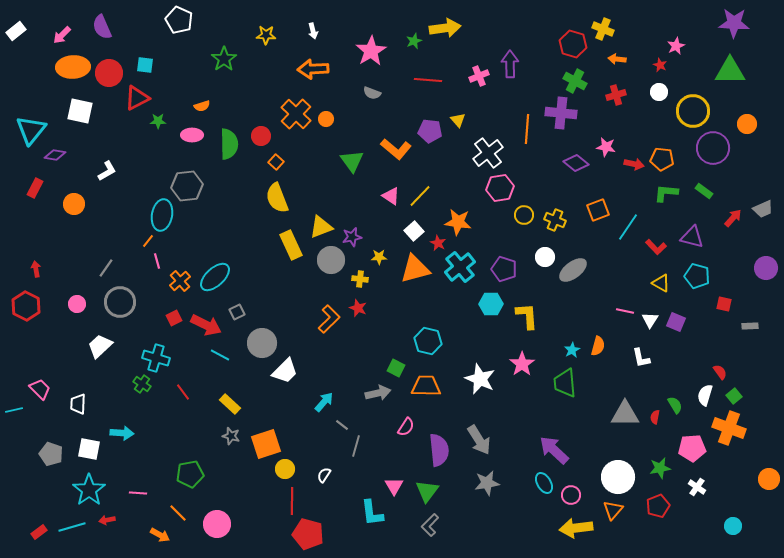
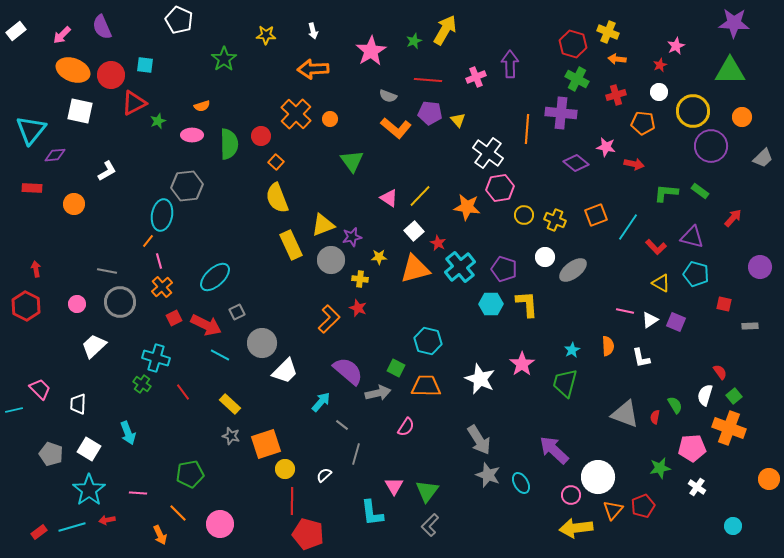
yellow arrow at (445, 28): moved 2 px down; rotated 52 degrees counterclockwise
yellow cross at (603, 29): moved 5 px right, 3 px down
red star at (660, 65): rotated 24 degrees clockwise
orange ellipse at (73, 67): moved 3 px down; rotated 24 degrees clockwise
red circle at (109, 73): moved 2 px right, 2 px down
pink cross at (479, 76): moved 3 px left, 1 px down
green cross at (575, 81): moved 2 px right, 2 px up
gray semicircle at (372, 93): moved 16 px right, 3 px down
red triangle at (137, 98): moved 3 px left, 5 px down
orange circle at (326, 119): moved 4 px right
green star at (158, 121): rotated 21 degrees counterclockwise
orange circle at (747, 124): moved 5 px left, 7 px up
purple pentagon at (430, 131): moved 18 px up
purple circle at (713, 148): moved 2 px left, 2 px up
orange L-shape at (396, 149): moved 21 px up
white cross at (488, 153): rotated 16 degrees counterclockwise
purple diamond at (55, 155): rotated 15 degrees counterclockwise
orange pentagon at (662, 159): moved 19 px left, 36 px up
red rectangle at (35, 188): moved 3 px left; rotated 66 degrees clockwise
green rectangle at (704, 191): moved 4 px left
pink triangle at (391, 196): moved 2 px left, 2 px down
gray trapezoid at (763, 209): moved 51 px up; rotated 20 degrees counterclockwise
orange square at (598, 210): moved 2 px left, 5 px down
orange star at (458, 222): moved 9 px right, 15 px up
yellow triangle at (321, 227): moved 2 px right, 2 px up
pink line at (157, 261): moved 2 px right
gray line at (106, 268): moved 1 px right, 3 px down; rotated 66 degrees clockwise
purple circle at (766, 268): moved 6 px left, 1 px up
cyan pentagon at (697, 276): moved 1 px left, 2 px up
orange cross at (180, 281): moved 18 px left, 6 px down
yellow L-shape at (527, 316): moved 12 px up
white triangle at (650, 320): rotated 24 degrees clockwise
white trapezoid at (100, 346): moved 6 px left
orange semicircle at (598, 346): moved 10 px right; rotated 18 degrees counterclockwise
green trapezoid at (565, 383): rotated 20 degrees clockwise
cyan arrow at (324, 402): moved 3 px left
gray triangle at (625, 414): rotated 20 degrees clockwise
cyan arrow at (122, 433): moved 6 px right; rotated 65 degrees clockwise
gray line at (356, 446): moved 8 px down
white square at (89, 449): rotated 20 degrees clockwise
purple semicircle at (439, 450): moved 91 px left, 79 px up; rotated 44 degrees counterclockwise
white semicircle at (324, 475): rotated 14 degrees clockwise
white circle at (618, 477): moved 20 px left
gray star at (487, 483): moved 1 px right, 8 px up; rotated 30 degrees clockwise
cyan ellipse at (544, 483): moved 23 px left
red pentagon at (658, 506): moved 15 px left
pink circle at (217, 524): moved 3 px right
orange arrow at (160, 535): rotated 36 degrees clockwise
